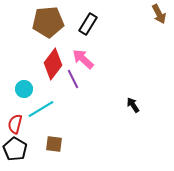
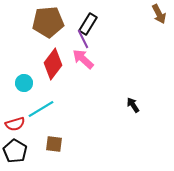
purple line: moved 10 px right, 40 px up
cyan circle: moved 6 px up
red semicircle: rotated 120 degrees counterclockwise
black pentagon: moved 2 px down
